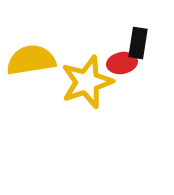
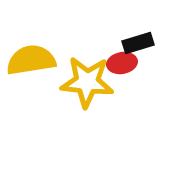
black rectangle: rotated 64 degrees clockwise
yellow star: rotated 24 degrees clockwise
